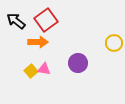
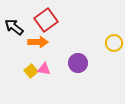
black arrow: moved 2 px left, 6 px down
